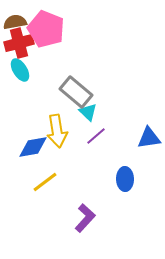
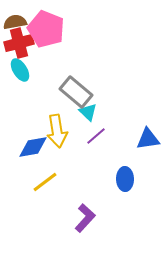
blue triangle: moved 1 px left, 1 px down
